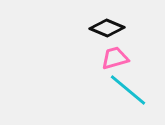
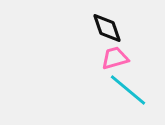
black diamond: rotated 48 degrees clockwise
